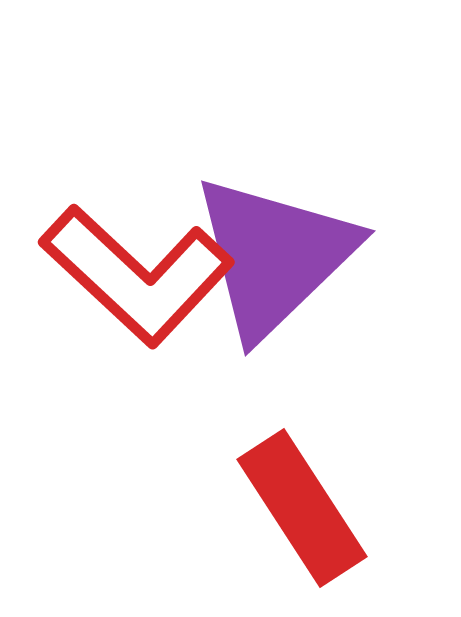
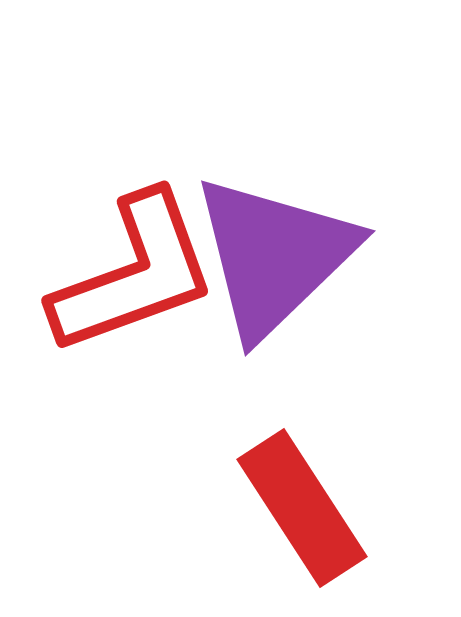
red L-shape: moved 3 px left, 1 px up; rotated 63 degrees counterclockwise
